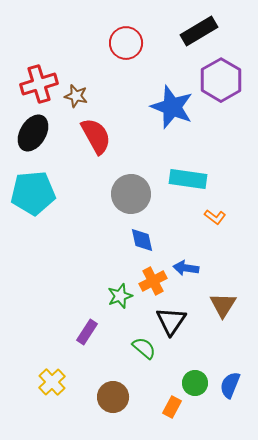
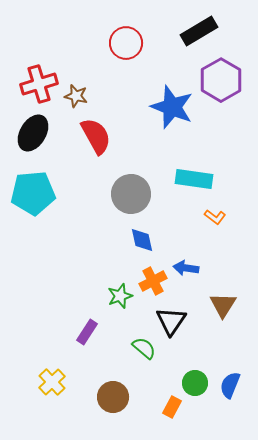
cyan rectangle: moved 6 px right
